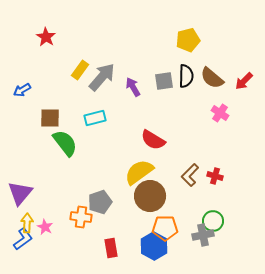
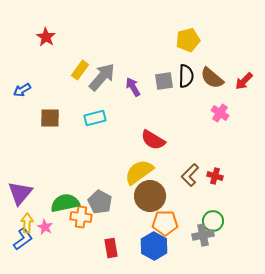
green semicircle: moved 60 px down; rotated 64 degrees counterclockwise
gray pentagon: rotated 25 degrees counterclockwise
orange pentagon: moved 5 px up
